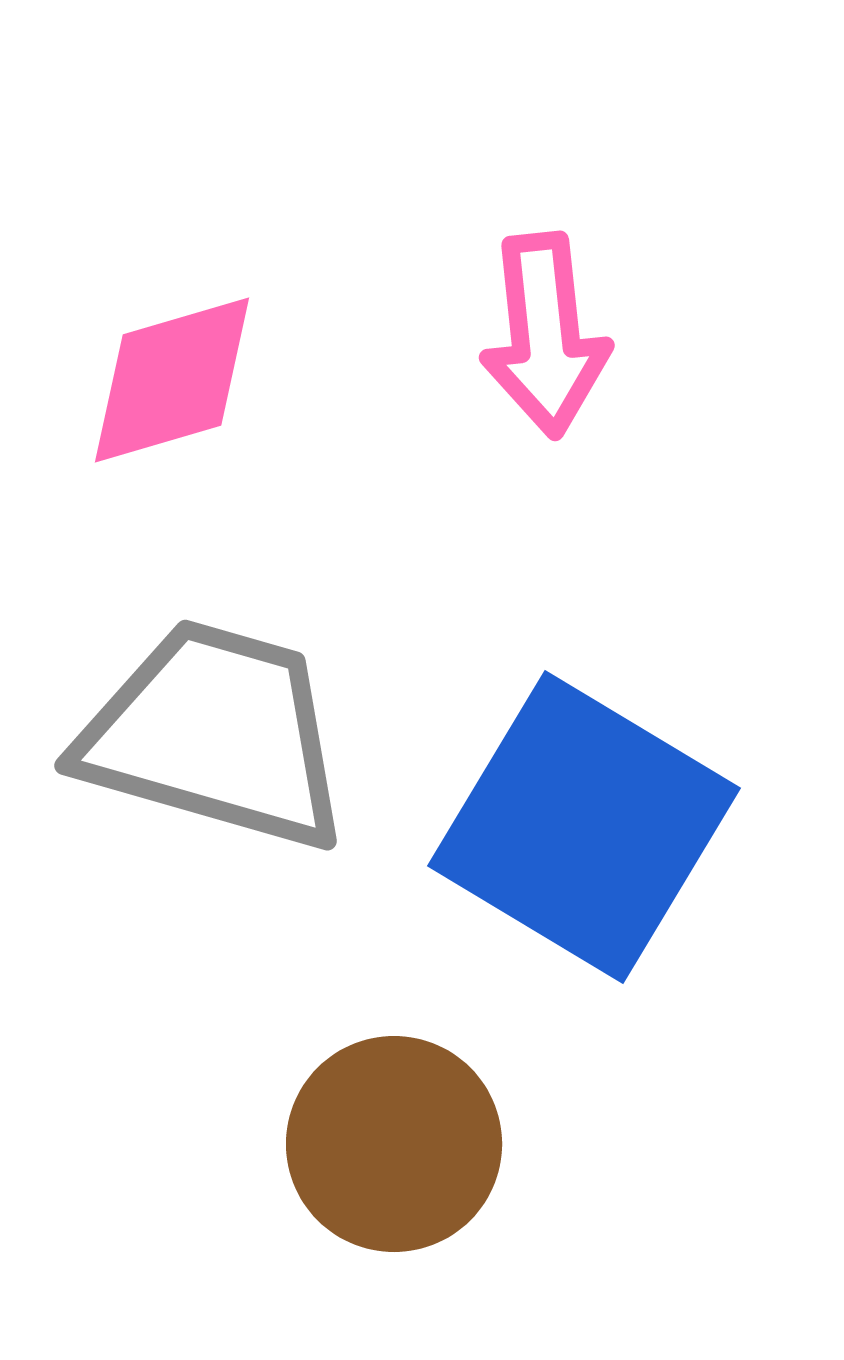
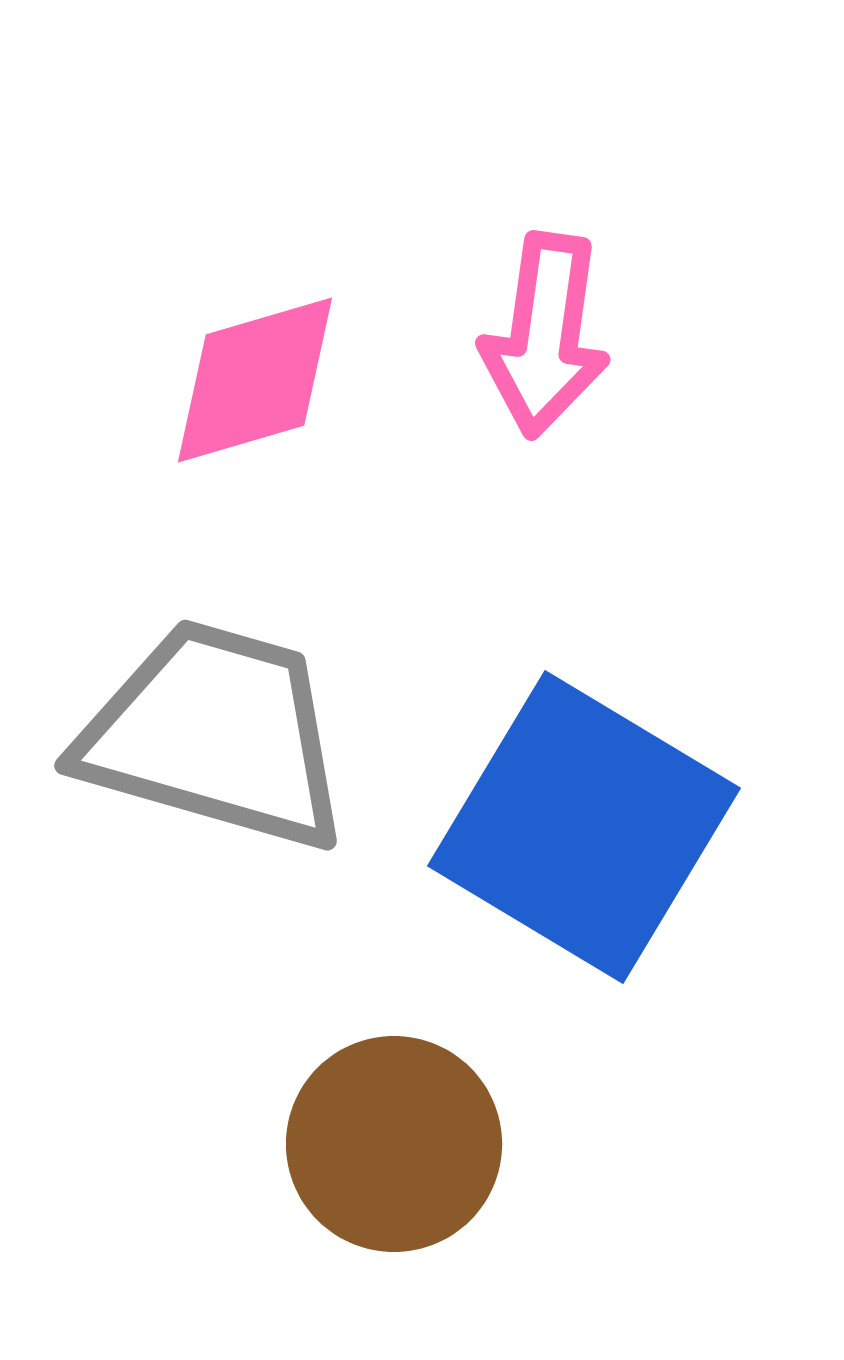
pink arrow: rotated 14 degrees clockwise
pink diamond: moved 83 px right
